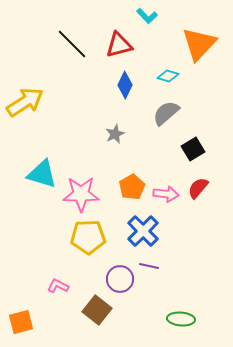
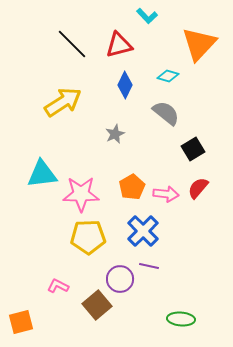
yellow arrow: moved 38 px right
gray semicircle: rotated 80 degrees clockwise
cyan triangle: rotated 24 degrees counterclockwise
brown square: moved 5 px up; rotated 12 degrees clockwise
